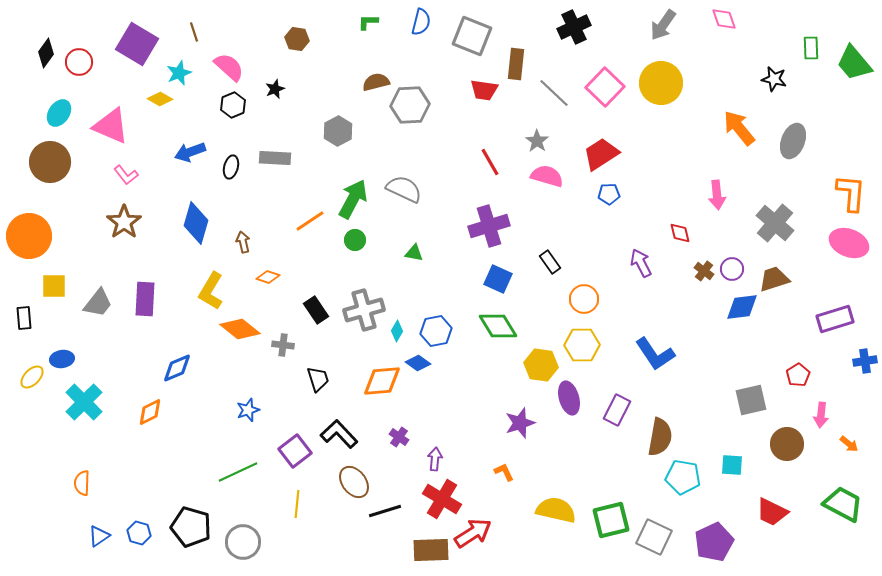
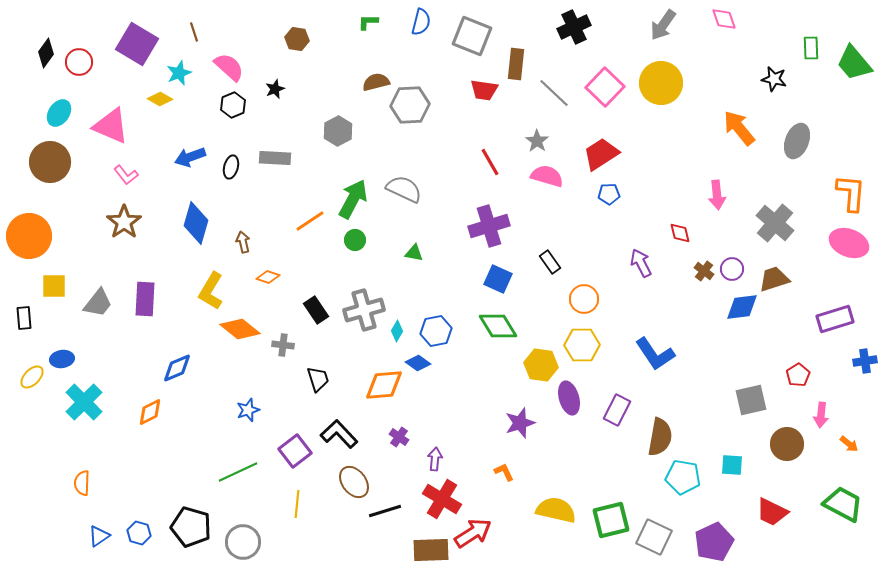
gray ellipse at (793, 141): moved 4 px right
blue arrow at (190, 152): moved 5 px down
orange diamond at (382, 381): moved 2 px right, 4 px down
